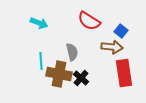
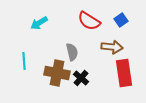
cyan arrow: rotated 126 degrees clockwise
blue square: moved 11 px up; rotated 16 degrees clockwise
cyan line: moved 17 px left
brown cross: moved 2 px left, 1 px up
